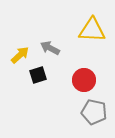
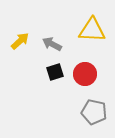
gray arrow: moved 2 px right, 4 px up
yellow arrow: moved 14 px up
black square: moved 17 px right, 3 px up
red circle: moved 1 px right, 6 px up
